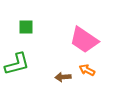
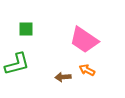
green square: moved 2 px down
